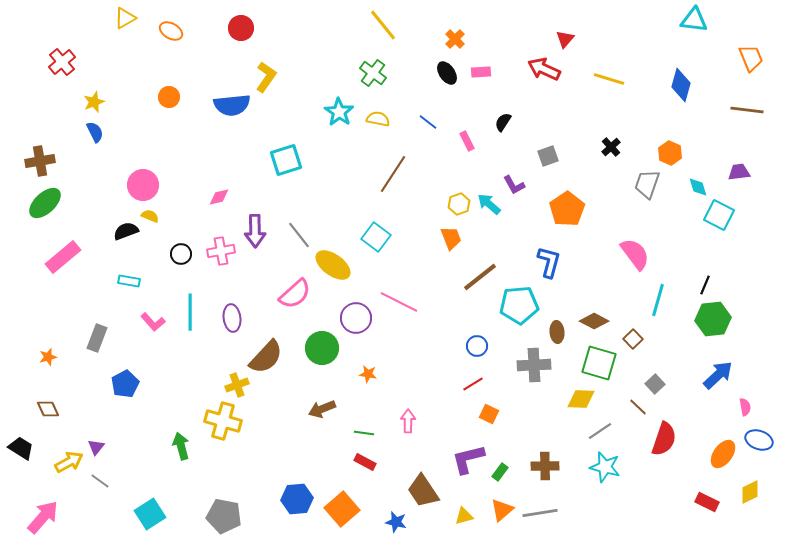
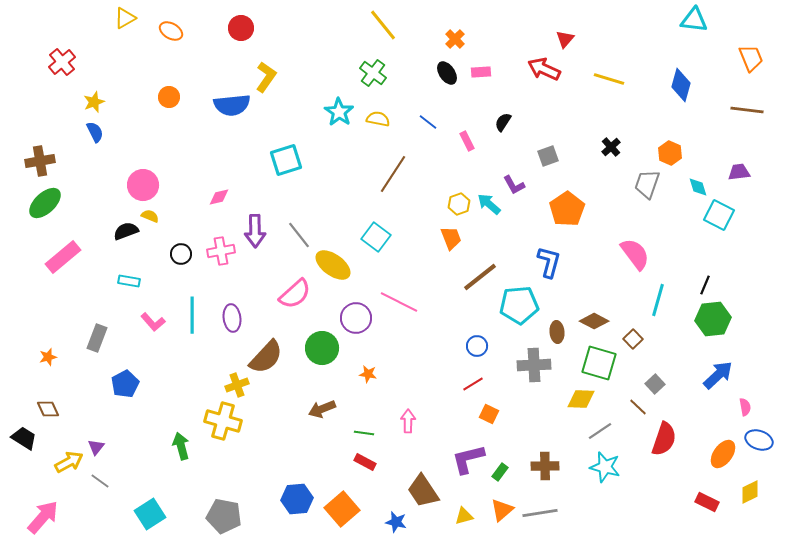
cyan line at (190, 312): moved 2 px right, 3 px down
black trapezoid at (21, 448): moved 3 px right, 10 px up
